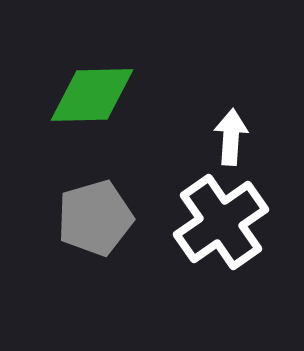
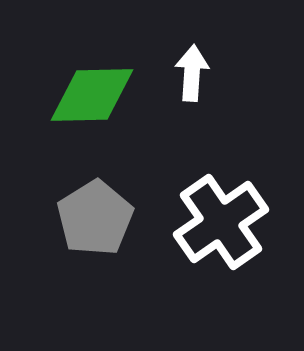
white arrow: moved 39 px left, 64 px up
gray pentagon: rotated 16 degrees counterclockwise
